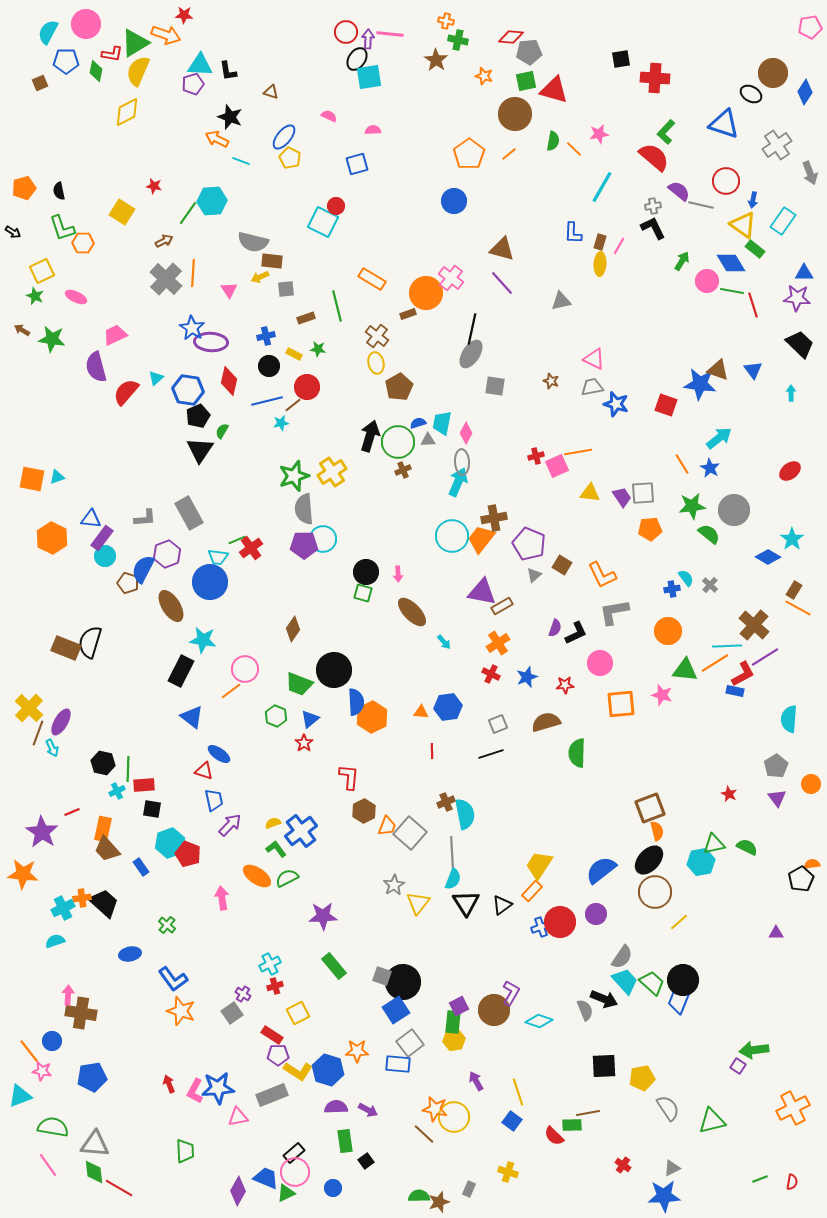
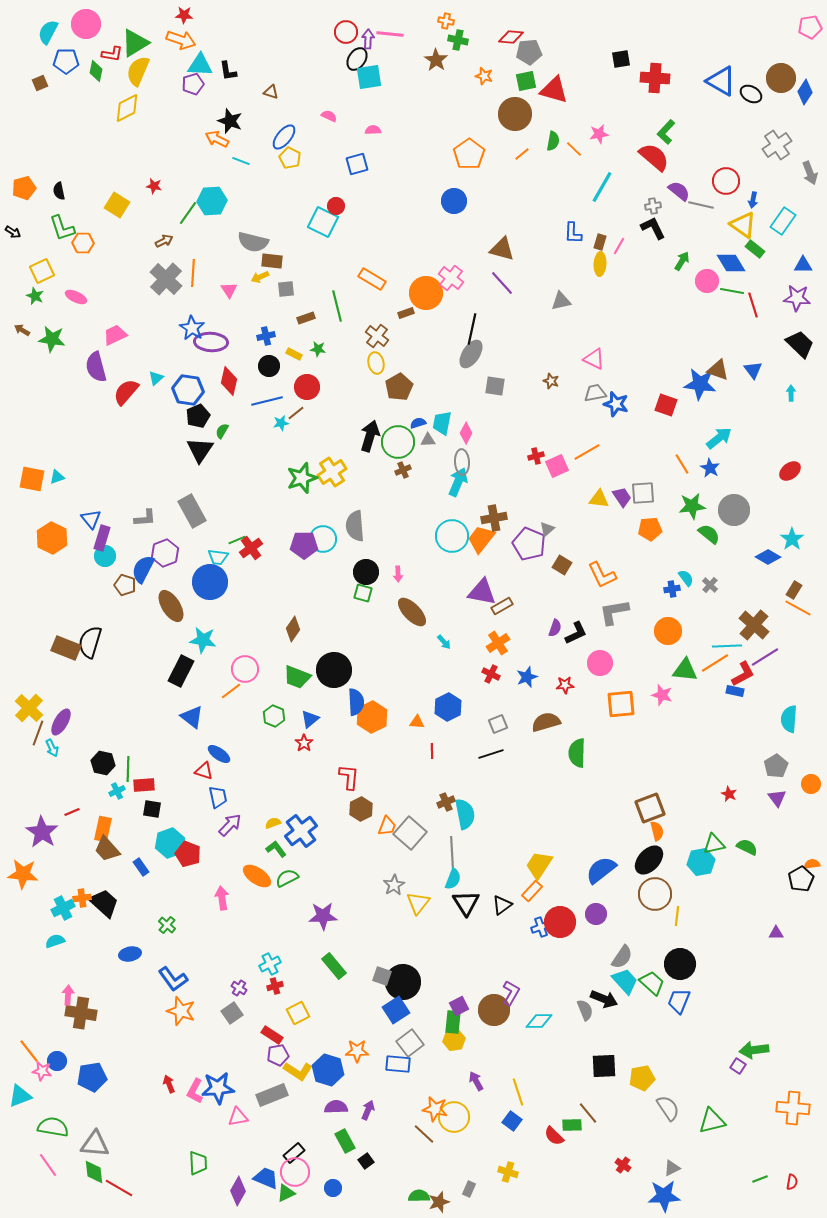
orange arrow at (166, 35): moved 15 px right, 5 px down
brown circle at (773, 73): moved 8 px right, 5 px down
yellow diamond at (127, 112): moved 4 px up
black star at (230, 117): moved 4 px down
blue triangle at (724, 124): moved 3 px left, 43 px up; rotated 12 degrees clockwise
orange line at (509, 154): moved 13 px right
yellow square at (122, 212): moved 5 px left, 7 px up
blue triangle at (804, 273): moved 1 px left, 8 px up
brown rectangle at (408, 314): moved 2 px left, 1 px up
gray trapezoid at (592, 387): moved 3 px right, 6 px down
brown line at (293, 405): moved 3 px right, 8 px down
orange line at (578, 452): moved 9 px right; rotated 20 degrees counterclockwise
green star at (294, 476): moved 8 px right, 2 px down
yellow triangle at (590, 493): moved 9 px right, 6 px down
gray semicircle at (304, 509): moved 51 px right, 17 px down
gray rectangle at (189, 513): moved 3 px right, 2 px up
blue triangle at (91, 519): rotated 45 degrees clockwise
purple rectangle at (102, 538): rotated 20 degrees counterclockwise
purple hexagon at (167, 554): moved 2 px left, 1 px up
gray triangle at (534, 575): moved 13 px right, 46 px up
brown pentagon at (128, 583): moved 3 px left, 2 px down
green trapezoid at (299, 684): moved 2 px left, 7 px up
blue hexagon at (448, 707): rotated 20 degrees counterclockwise
orange triangle at (421, 712): moved 4 px left, 10 px down
green hexagon at (276, 716): moved 2 px left
blue trapezoid at (214, 800): moved 4 px right, 3 px up
brown hexagon at (364, 811): moved 3 px left, 2 px up
brown circle at (655, 892): moved 2 px down
yellow line at (679, 922): moved 2 px left, 6 px up; rotated 42 degrees counterclockwise
black circle at (683, 980): moved 3 px left, 16 px up
purple cross at (243, 994): moved 4 px left, 6 px up
cyan diamond at (539, 1021): rotated 20 degrees counterclockwise
blue circle at (52, 1041): moved 5 px right, 20 px down
purple pentagon at (278, 1055): rotated 10 degrees counterclockwise
orange cross at (793, 1108): rotated 32 degrees clockwise
purple arrow at (368, 1110): rotated 96 degrees counterclockwise
brown line at (588, 1113): rotated 60 degrees clockwise
green rectangle at (345, 1141): rotated 20 degrees counterclockwise
green trapezoid at (185, 1151): moved 13 px right, 12 px down
